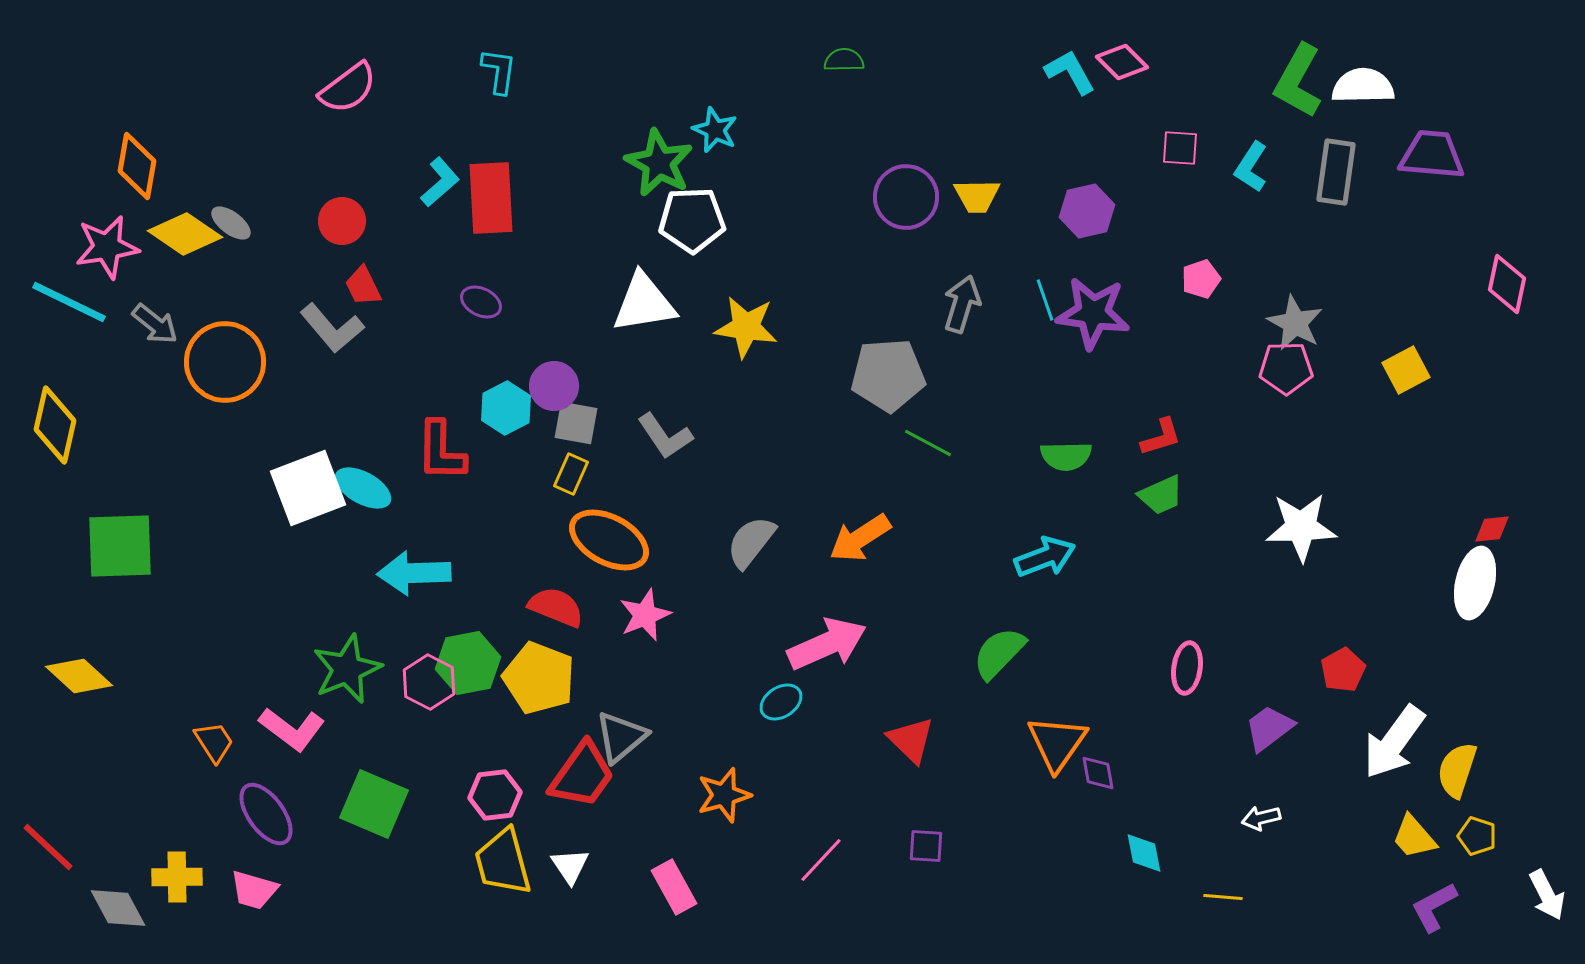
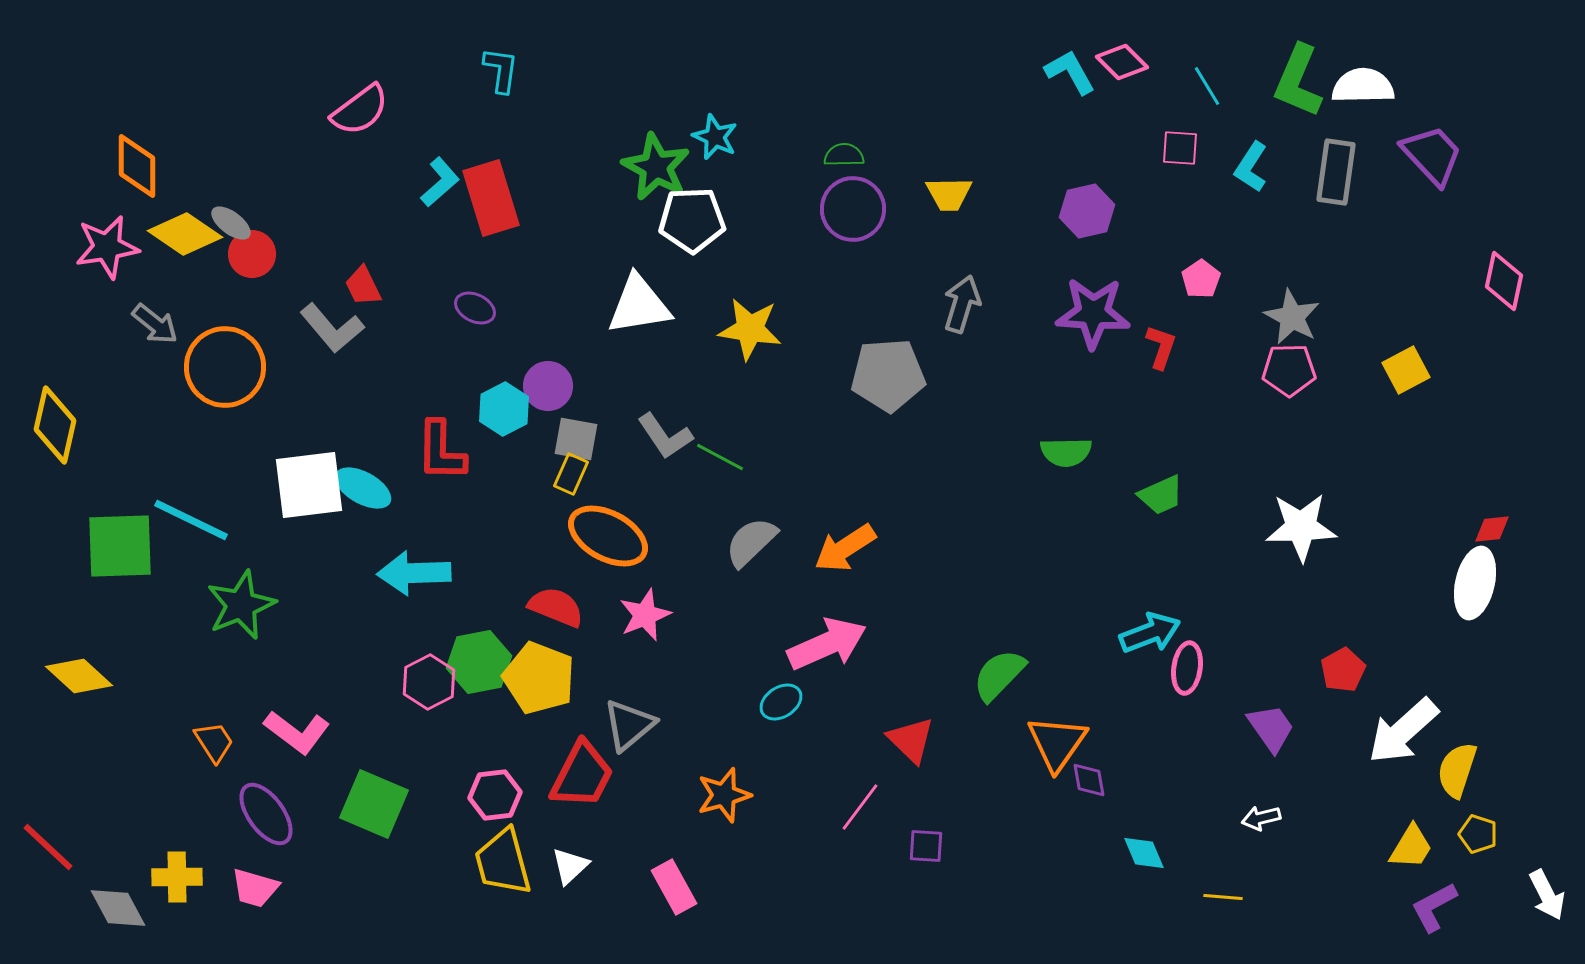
green semicircle at (844, 60): moved 95 px down
cyan L-shape at (499, 71): moved 2 px right, 1 px up
green L-shape at (1298, 81): rotated 6 degrees counterclockwise
pink semicircle at (348, 88): moved 12 px right, 22 px down
cyan star at (715, 130): moved 7 px down
purple trapezoid at (1432, 155): rotated 42 degrees clockwise
green star at (659, 163): moved 3 px left, 4 px down
orange diamond at (137, 166): rotated 10 degrees counterclockwise
yellow trapezoid at (977, 196): moved 28 px left, 2 px up
purple circle at (906, 197): moved 53 px left, 12 px down
red rectangle at (491, 198): rotated 14 degrees counterclockwise
red circle at (342, 221): moved 90 px left, 33 px down
pink pentagon at (1201, 279): rotated 15 degrees counterclockwise
pink diamond at (1507, 284): moved 3 px left, 3 px up
cyan line at (1045, 300): moved 162 px right, 214 px up; rotated 12 degrees counterclockwise
cyan line at (69, 302): moved 122 px right, 218 px down
purple ellipse at (481, 302): moved 6 px left, 6 px down
white triangle at (644, 303): moved 5 px left, 2 px down
purple star at (1093, 313): rotated 4 degrees counterclockwise
gray star at (1295, 323): moved 3 px left, 6 px up
yellow star at (746, 327): moved 4 px right, 2 px down
orange circle at (225, 362): moved 5 px down
pink pentagon at (1286, 368): moved 3 px right, 2 px down
purple circle at (554, 386): moved 6 px left
cyan hexagon at (506, 408): moved 2 px left, 1 px down
gray square at (576, 423): moved 16 px down
red L-shape at (1161, 437): moved 90 px up; rotated 54 degrees counterclockwise
green line at (928, 443): moved 208 px left, 14 px down
green semicircle at (1066, 456): moved 4 px up
white square at (308, 488): moved 1 px right, 3 px up; rotated 14 degrees clockwise
orange arrow at (860, 538): moved 15 px left, 10 px down
orange ellipse at (609, 540): moved 1 px left, 4 px up
gray semicircle at (751, 542): rotated 8 degrees clockwise
cyan arrow at (1045, 557): moved 105 px right, 76 px down
green semicircle at (999, 653): moved 22 px down
green hexagon at (468, 663): moved 11 px right, 1 px up
green star at (347, 669): moved 106 px left, 64 px up
pink hexagon at (429, 682): rotated 6 degrees clockwise
purple trapezoid at (1269, 728): moved 2 px right; rotated 92 degrees clockwise
pink L-shape at (292, 729): moved 5 px right, 3 px down
gray triangle at (621, 737): moved 8 px right, 12 px up
white arrow at (1394, 742): moved 9 px right, 11 px up; rotated 12 degrees clockwise
purple diamond at (1098, 773): moved 9 px left, 7 px down
red trapezoid at (582, 775): rotated 8 degrees counterclockwise
yellow pentagon at (1477, 836): moved 1 px right, 2 px up
yellow trapezoid at (1414, 837): moved 3 px left, 10 px down; rotated 108 degrees counterclockwise
cyan diamond at (1144, 853): rotated 12 degrees counterclockwise
pink line at (821, 860): moved 39 px right, 53 px up; rotated 6 degrees counterclockwise
white triangle at (570, 866): rotated 21 degrees clockwise
pink trapezoid at (254, 890): moved 1 px right, 2 px up
